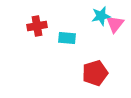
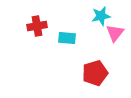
pink triangle: moved 9 px down
